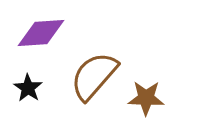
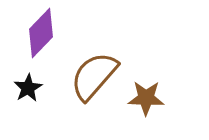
purple diamond: rotated 42 degrees counterclockwise
black star: rotated 8 degrees clockwise
